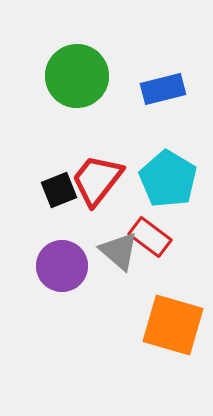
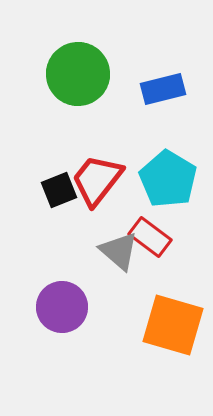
green circle: moved 1 px right, 2 px up
purple circle: moved 41 px down
